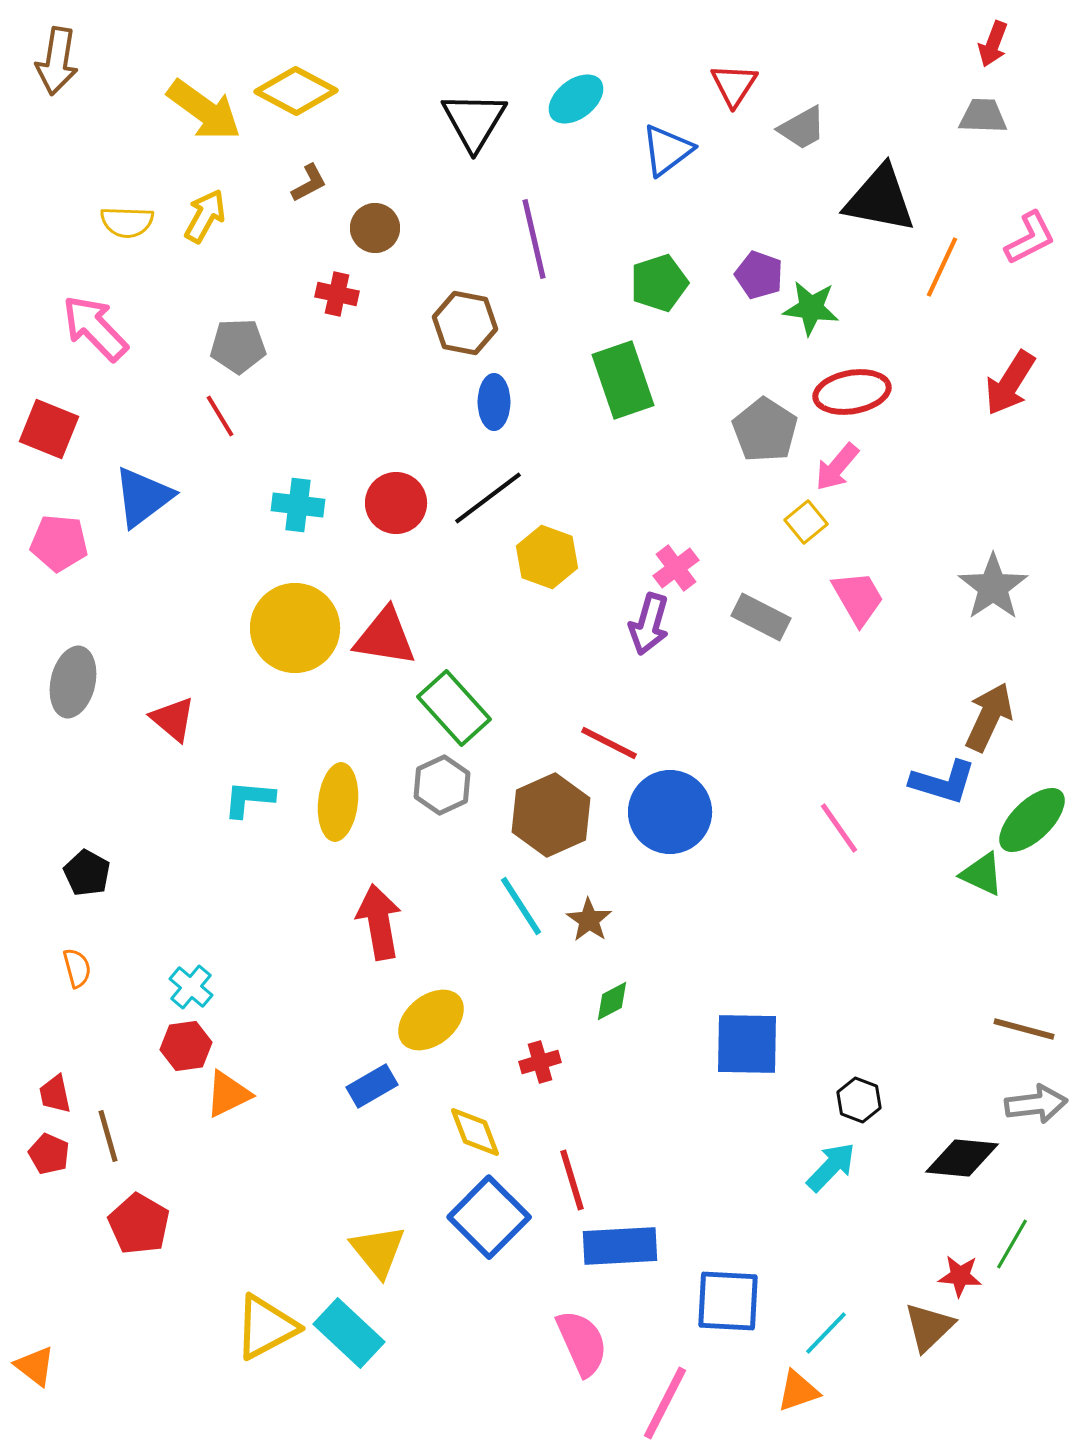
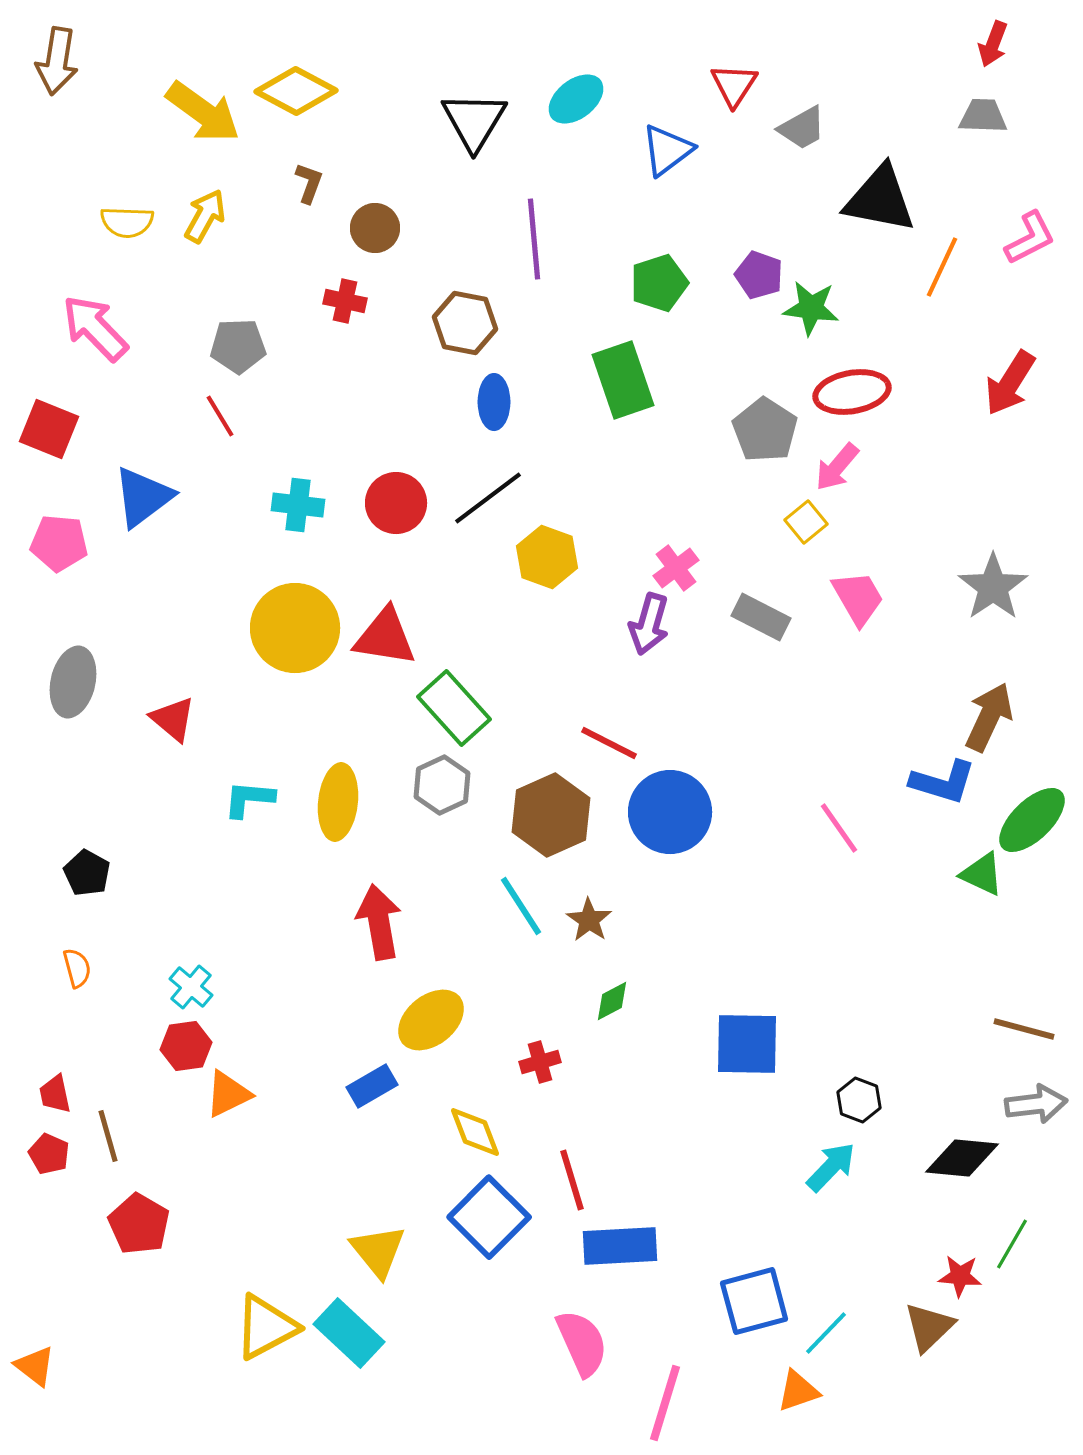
yellow arrow at (204, 110): moved 1 px left, 2 px down
brown L-shape at (309, 183): rotated 42 degrees counterclockwise
purple line at (534, 239): rotated 8 degrees clockwise
red cross at (337, 294): moved 8 px right, 7 px down
blue square at (728, 1301): moved 26 px right; rotated 18 degrees counterclockwise
pink line at (665, 1403): rotated 10 degrees counterclockwise
